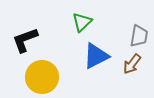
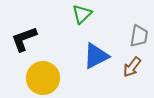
green triangle: moved 8 px up
black L-shape: moved 1 px left, 1 px up
brown arrow: moved 3 px down
yellow circle: moved 1 px right, 1 px down
